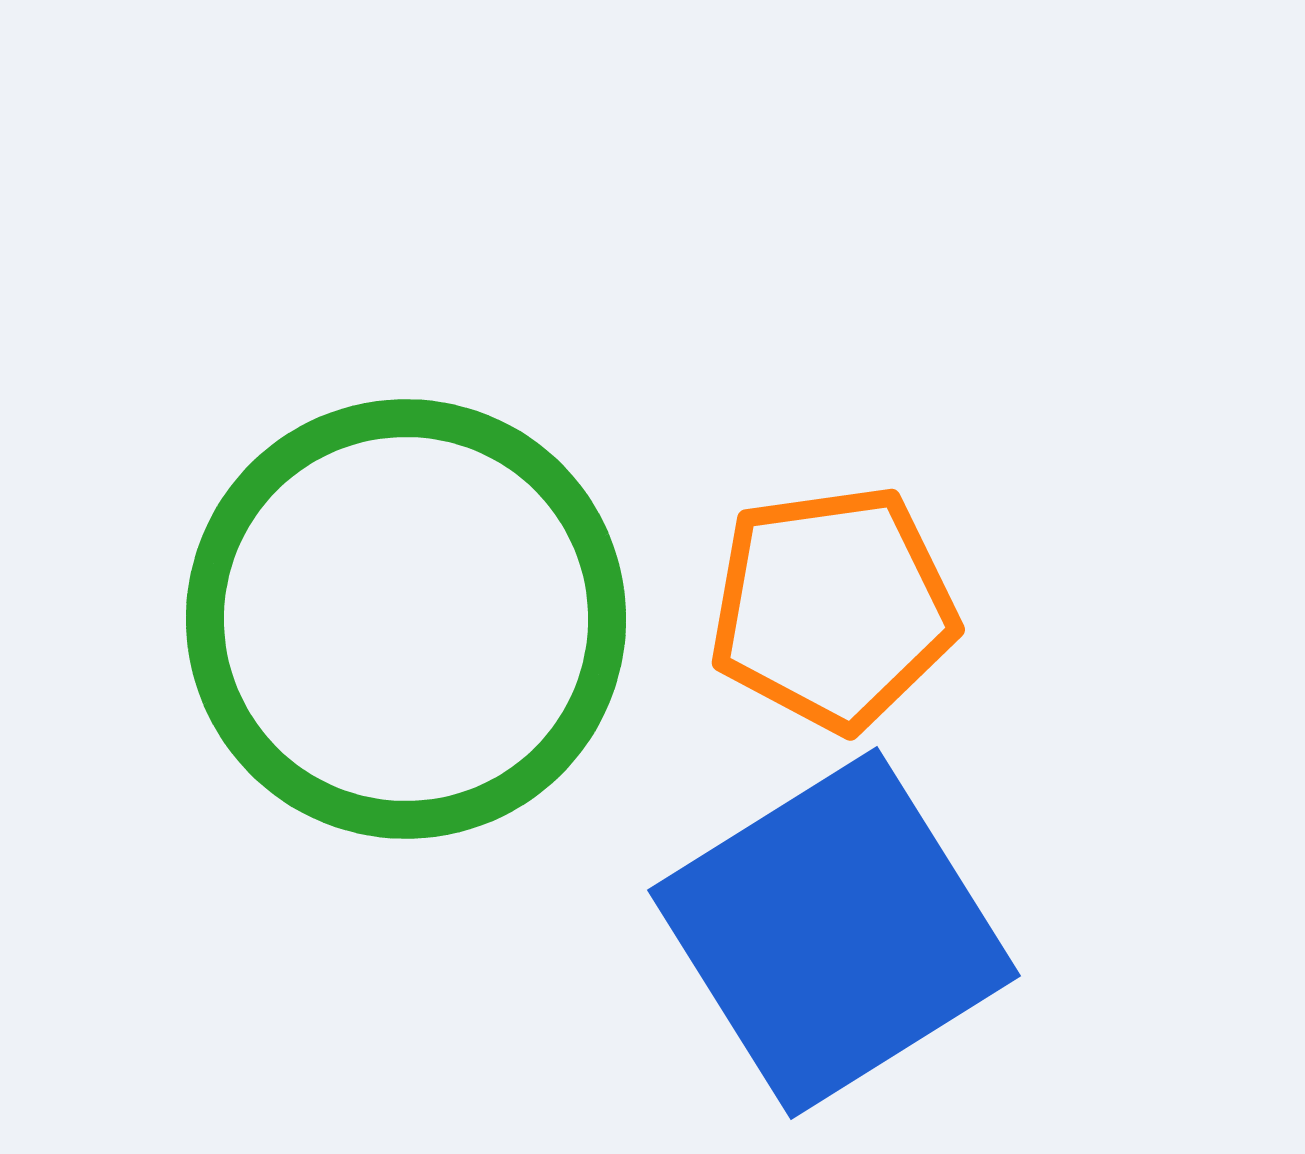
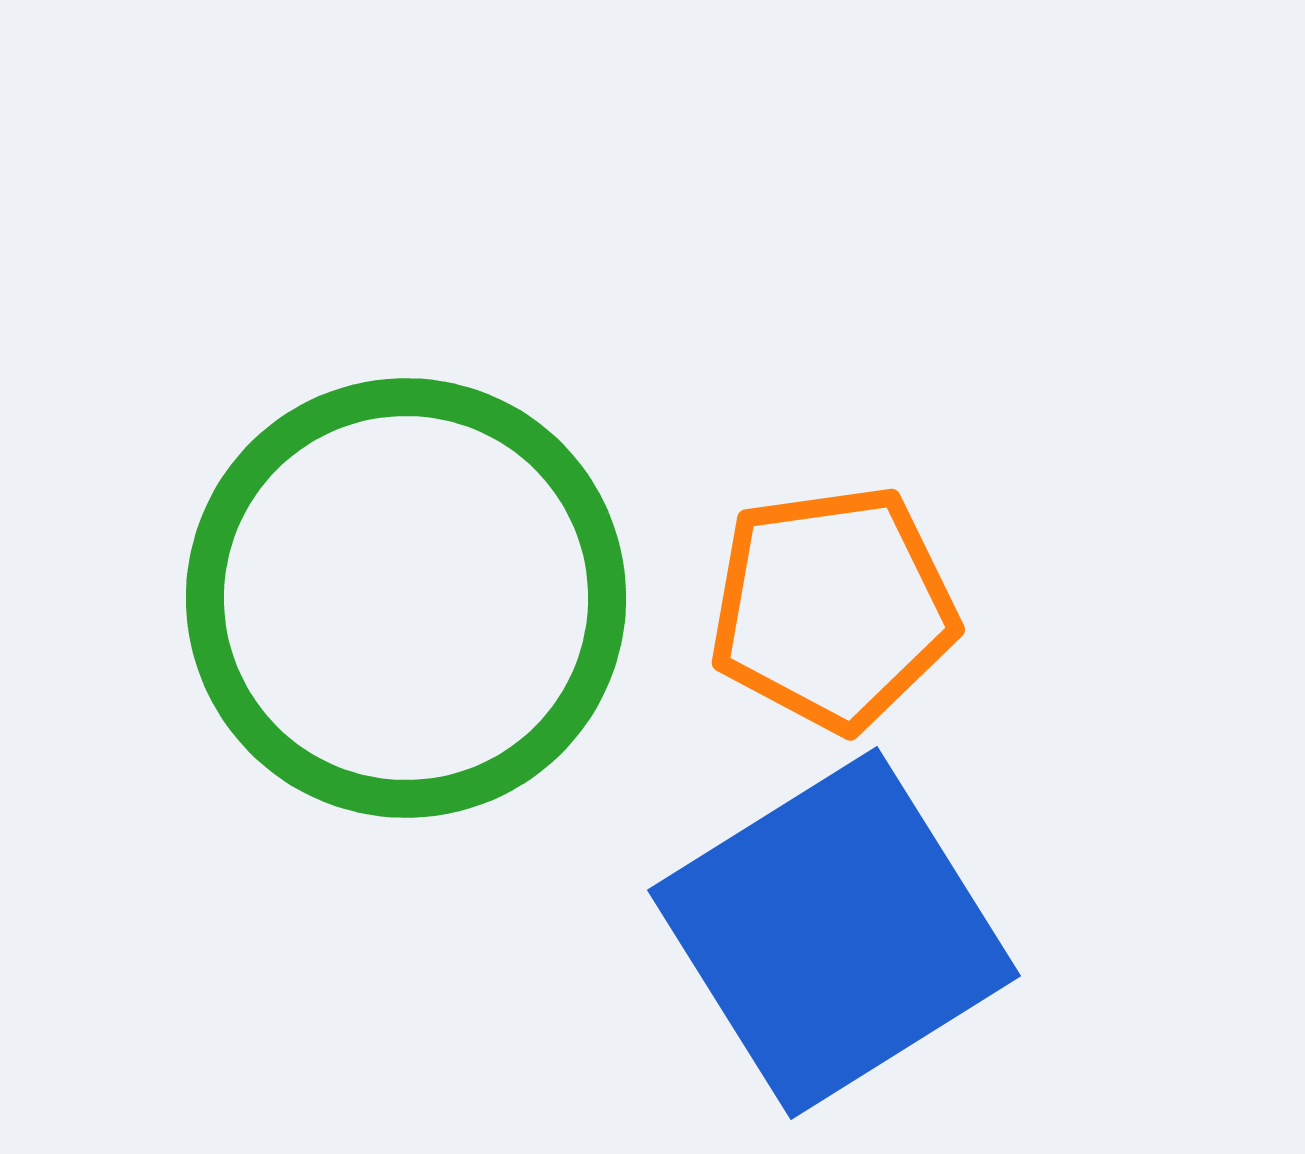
green circle: moved 21 px up
